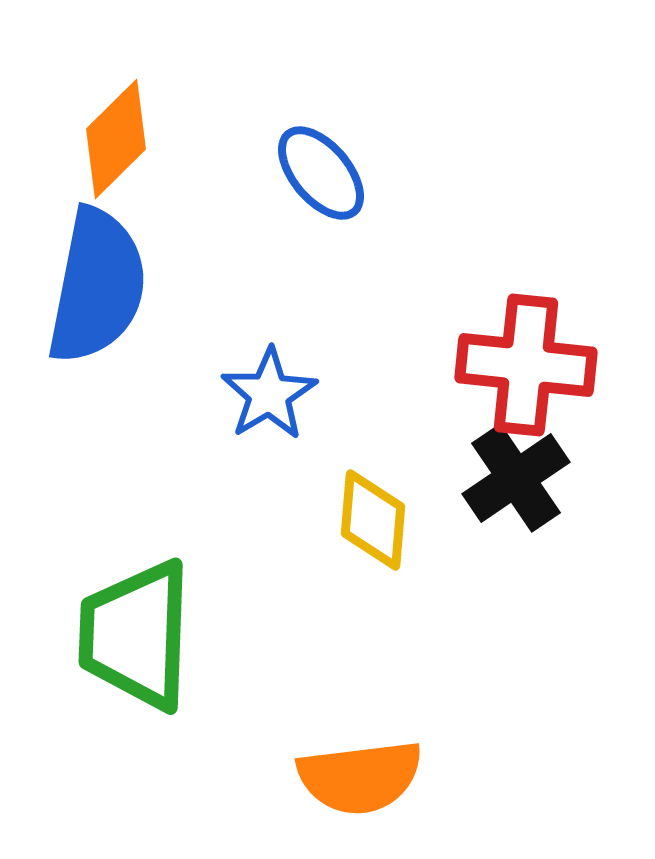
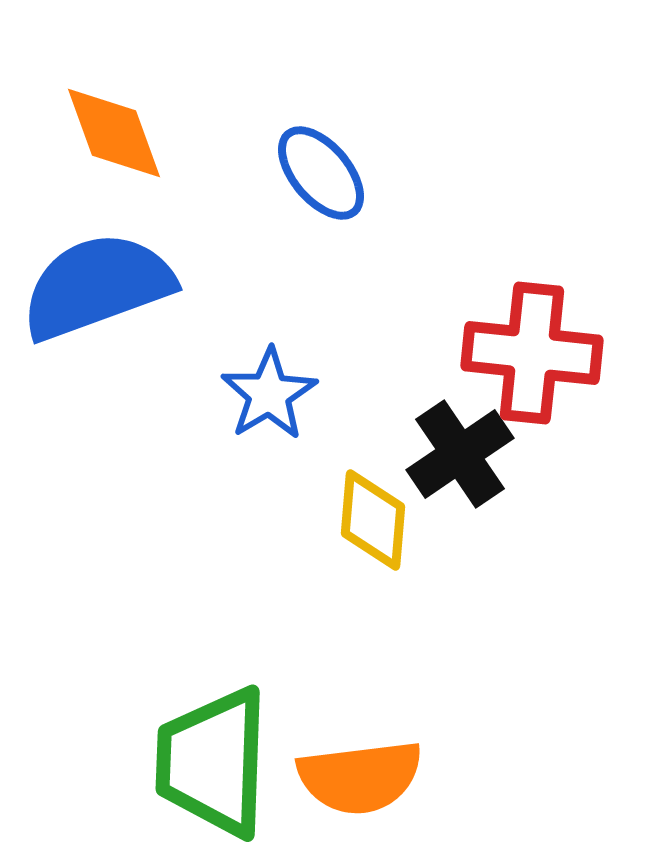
orange diamond: moved 2 px left, 6 px up; rotated 65 degrees counterclockwise
blue semicircle: rotated 121 degrees counterclockwise
red cross: moved 6 px right, 12 px up
black cross: moved 56 px left, 24 px up
green trapezoid: moved 77 px right, 127 px down
